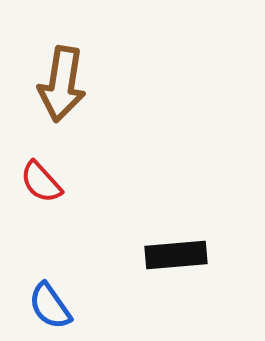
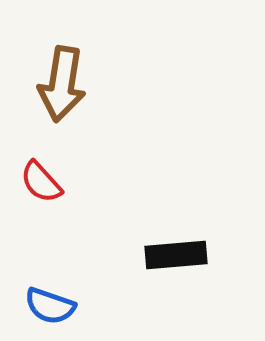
blue semicircle: rotated 36 degrees counterclockwise
